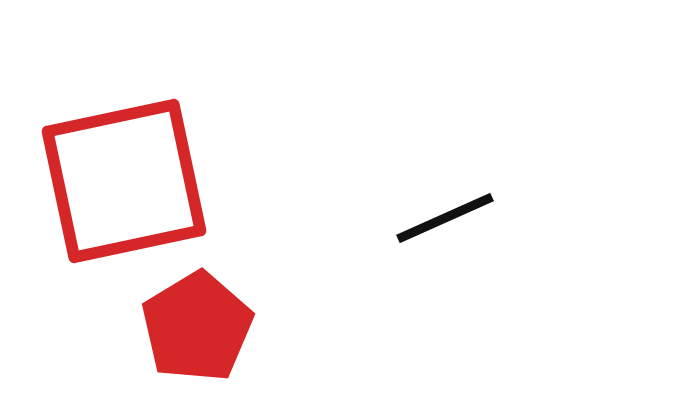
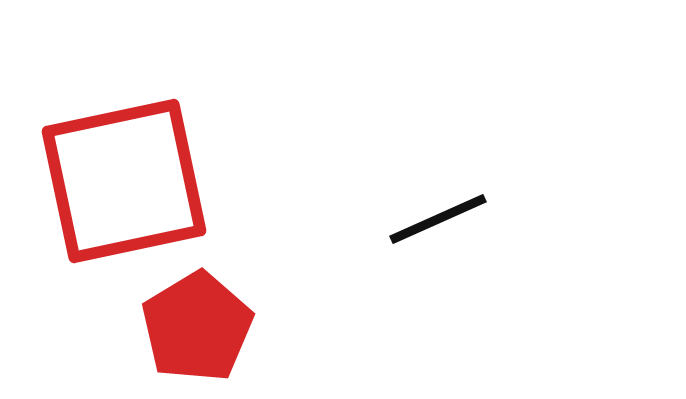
black line: moved 7 px left, 1 px down
